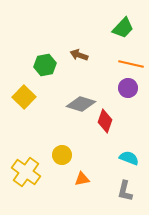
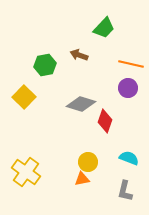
green trapezoid: moved 19 px left
yellow circle: moved 26 px right, 7 px down
